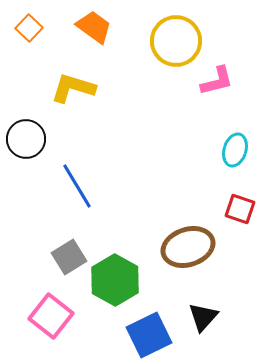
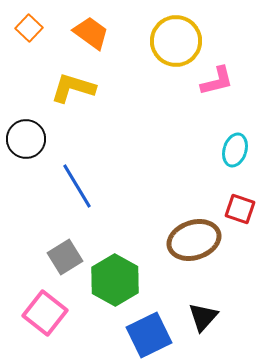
orange trapezoid: moved 3 px left, 6 px down
brown ellipse: moved 6 px right, 7 px up
gray square: moved 4 px left
pink square: moved 6 px left, 3 px up
